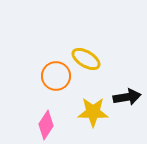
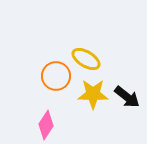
black arrow: rotated 48 degrees clockwise
yellow star: moved 18 px up
